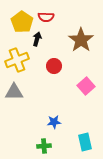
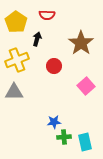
red semicircle: moved 1 px right, 2 px up
yellow pentagon: moved 6 px left
brown star: moved 3 px down
green cross: moved 20 px right, 9 px up
